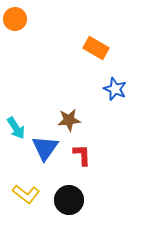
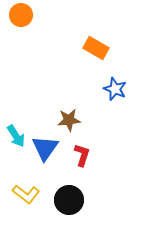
orange circle: moved 6 px right, 4 px up
cyan arrow: moved 8 px down
red L-shape: rotated 20 degrees clockwise
